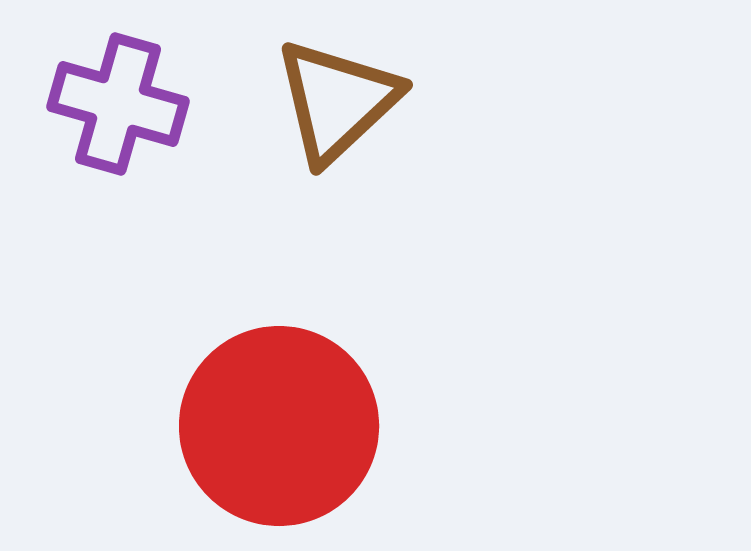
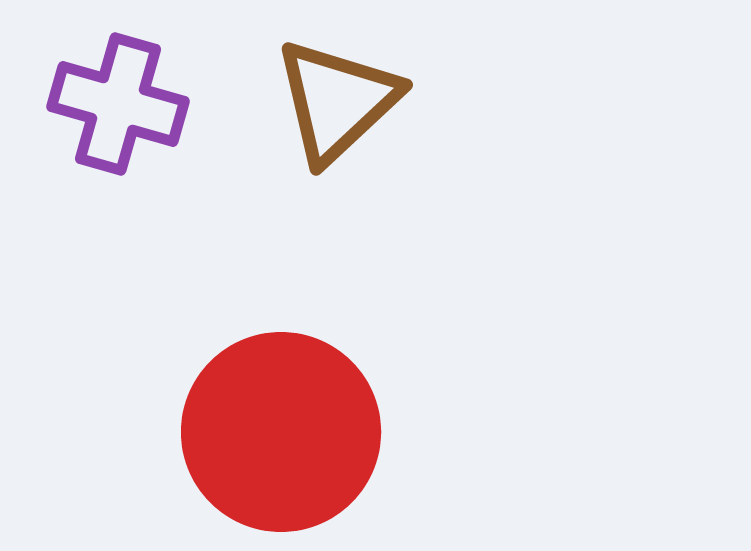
red circle: moved 2 px right, 6 px down
